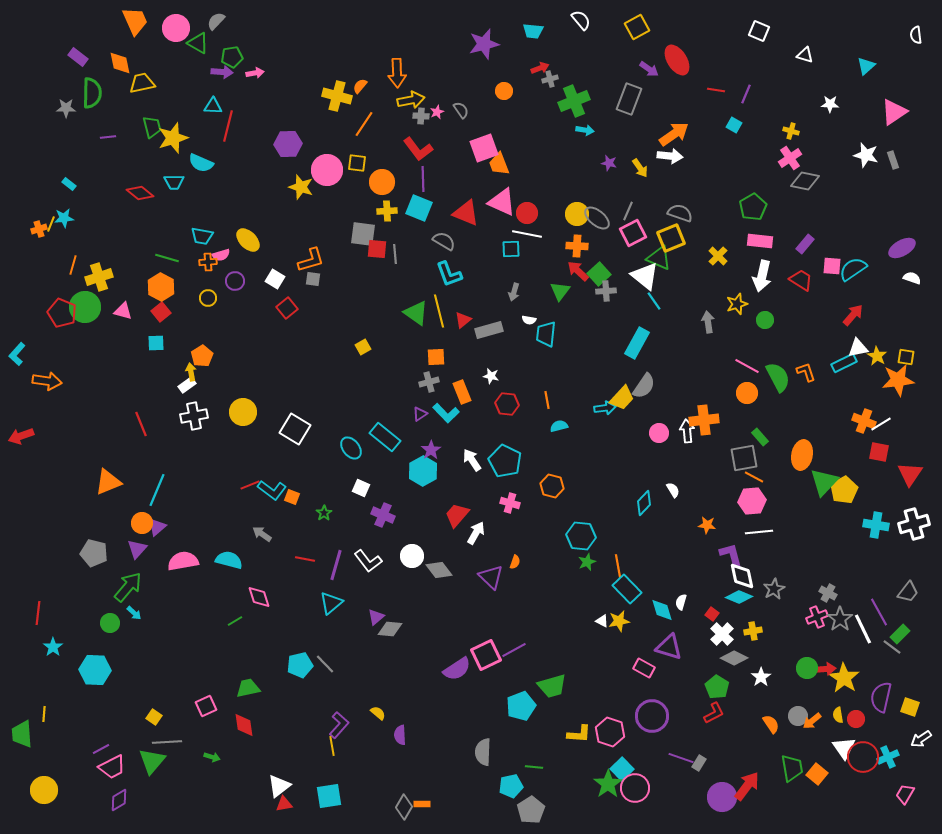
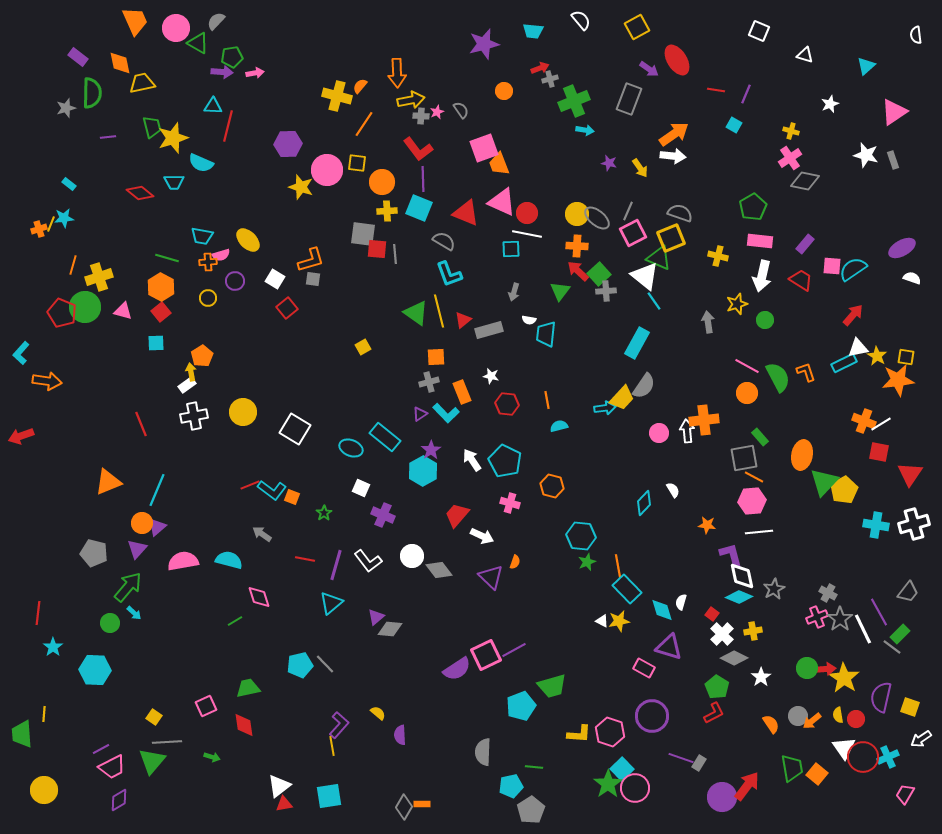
white star at (830, 104): rotated 24 degrees counterclockwise
gray star at (66, 108): rotated 18 degrees counterclockwise
white arrow at (670, 156): moved 3 px right
yellow cross at (718, 256): rotated 30 degrees counterclockwise
cyan L-shape at (17, 354): moved 4 px right, 1 px up
cyan ellipse at (351, 448): rotated 30 degrees counterclockwise
white arrow at (476, 533): moved 6 px right, 3 px down; rotated 85 degrees clockwise
